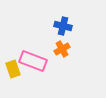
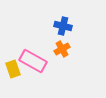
pink rectangle: rotated 8 degrees clockwise
